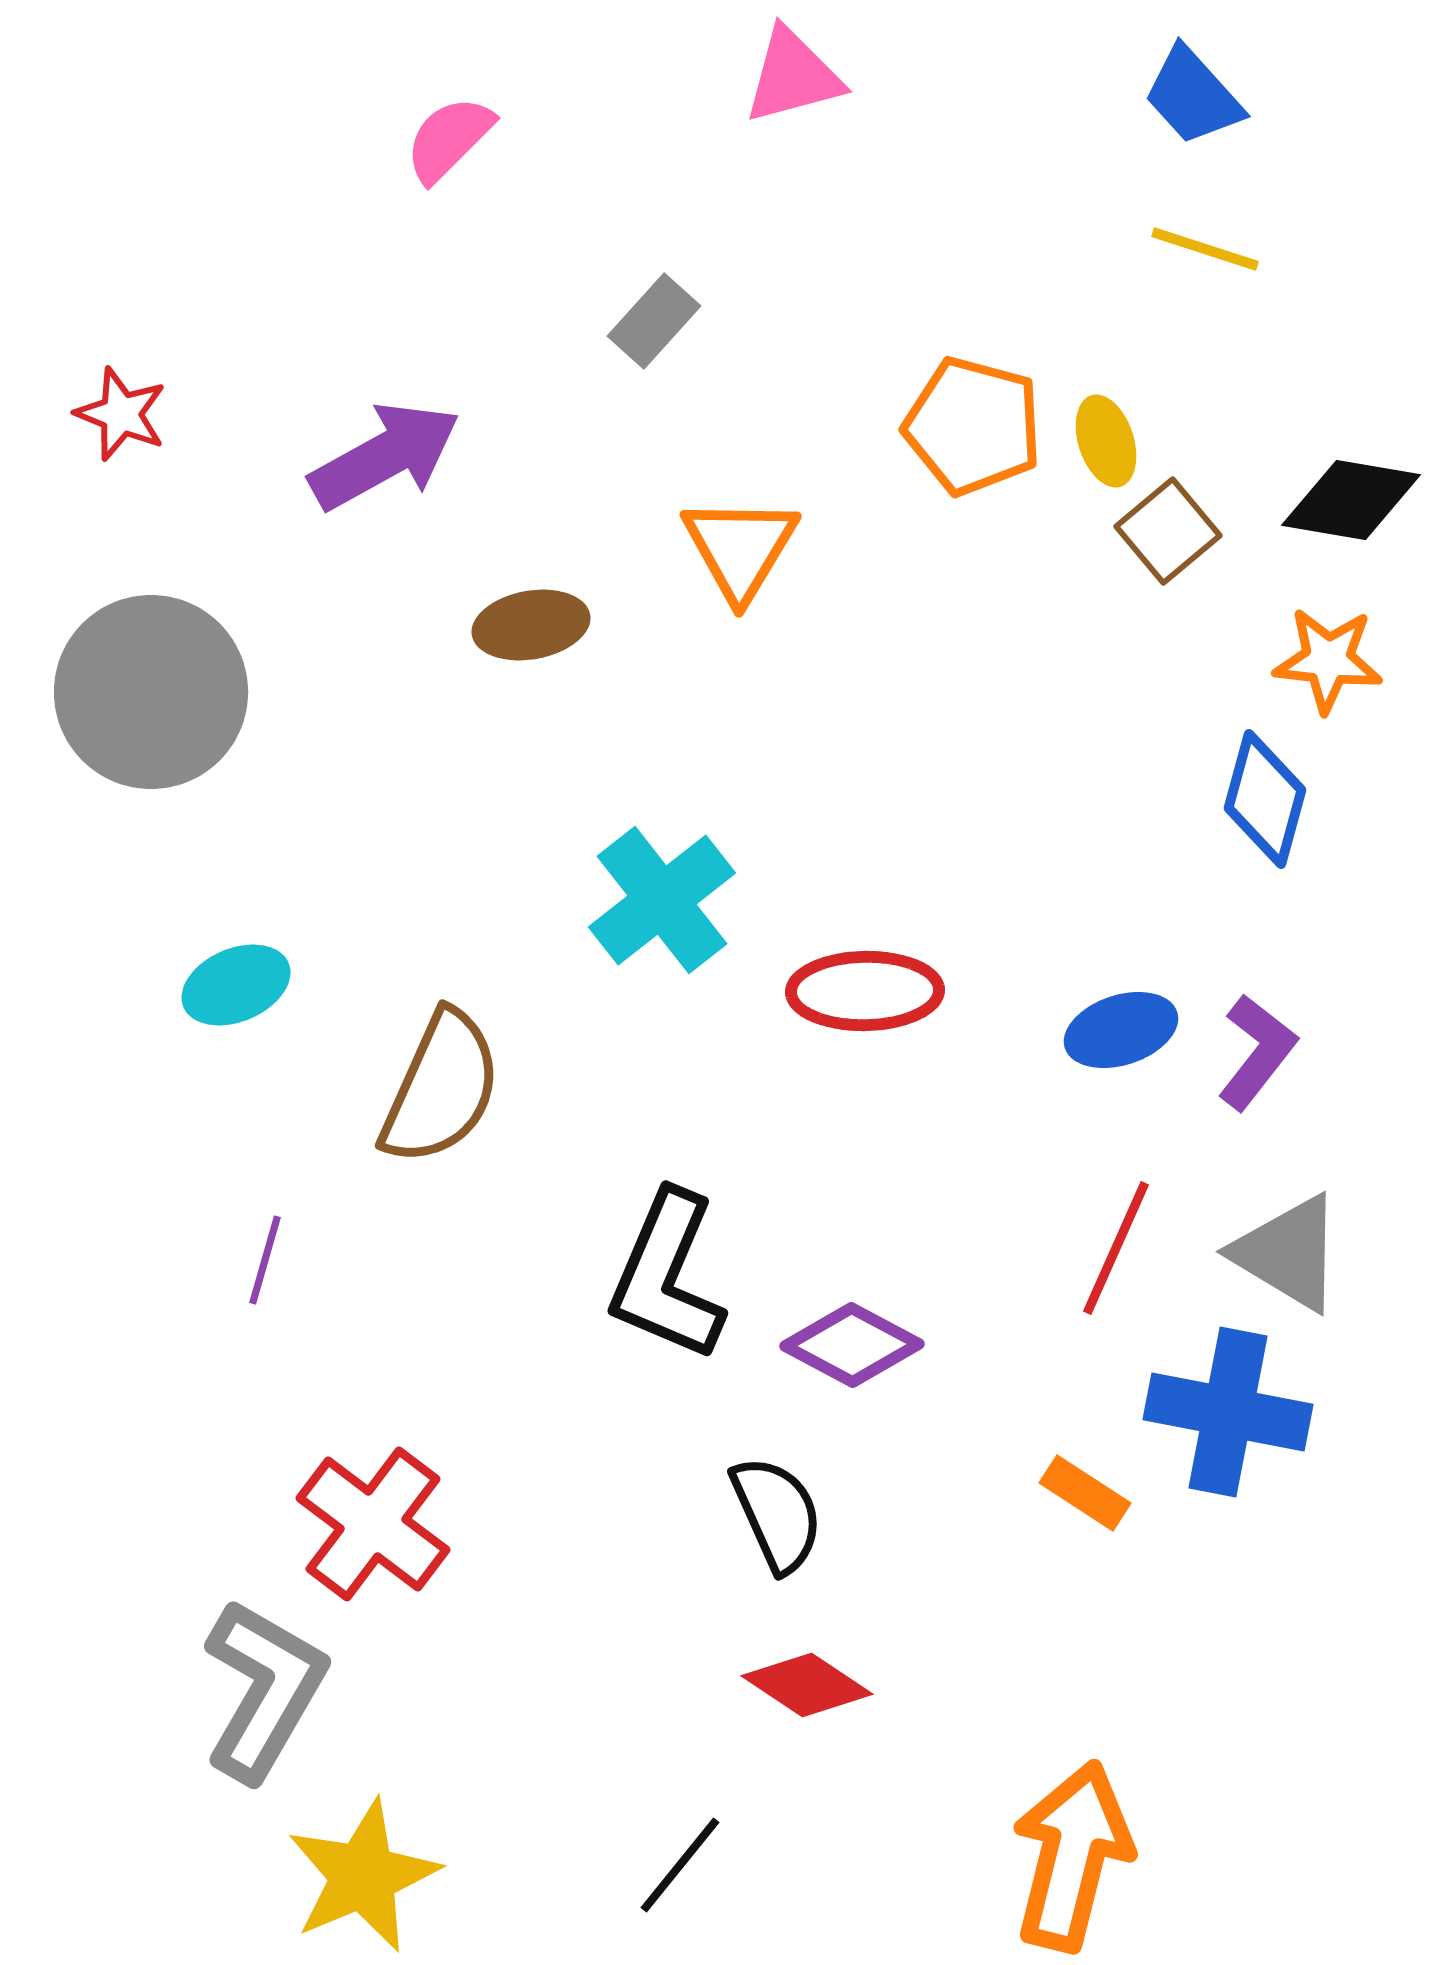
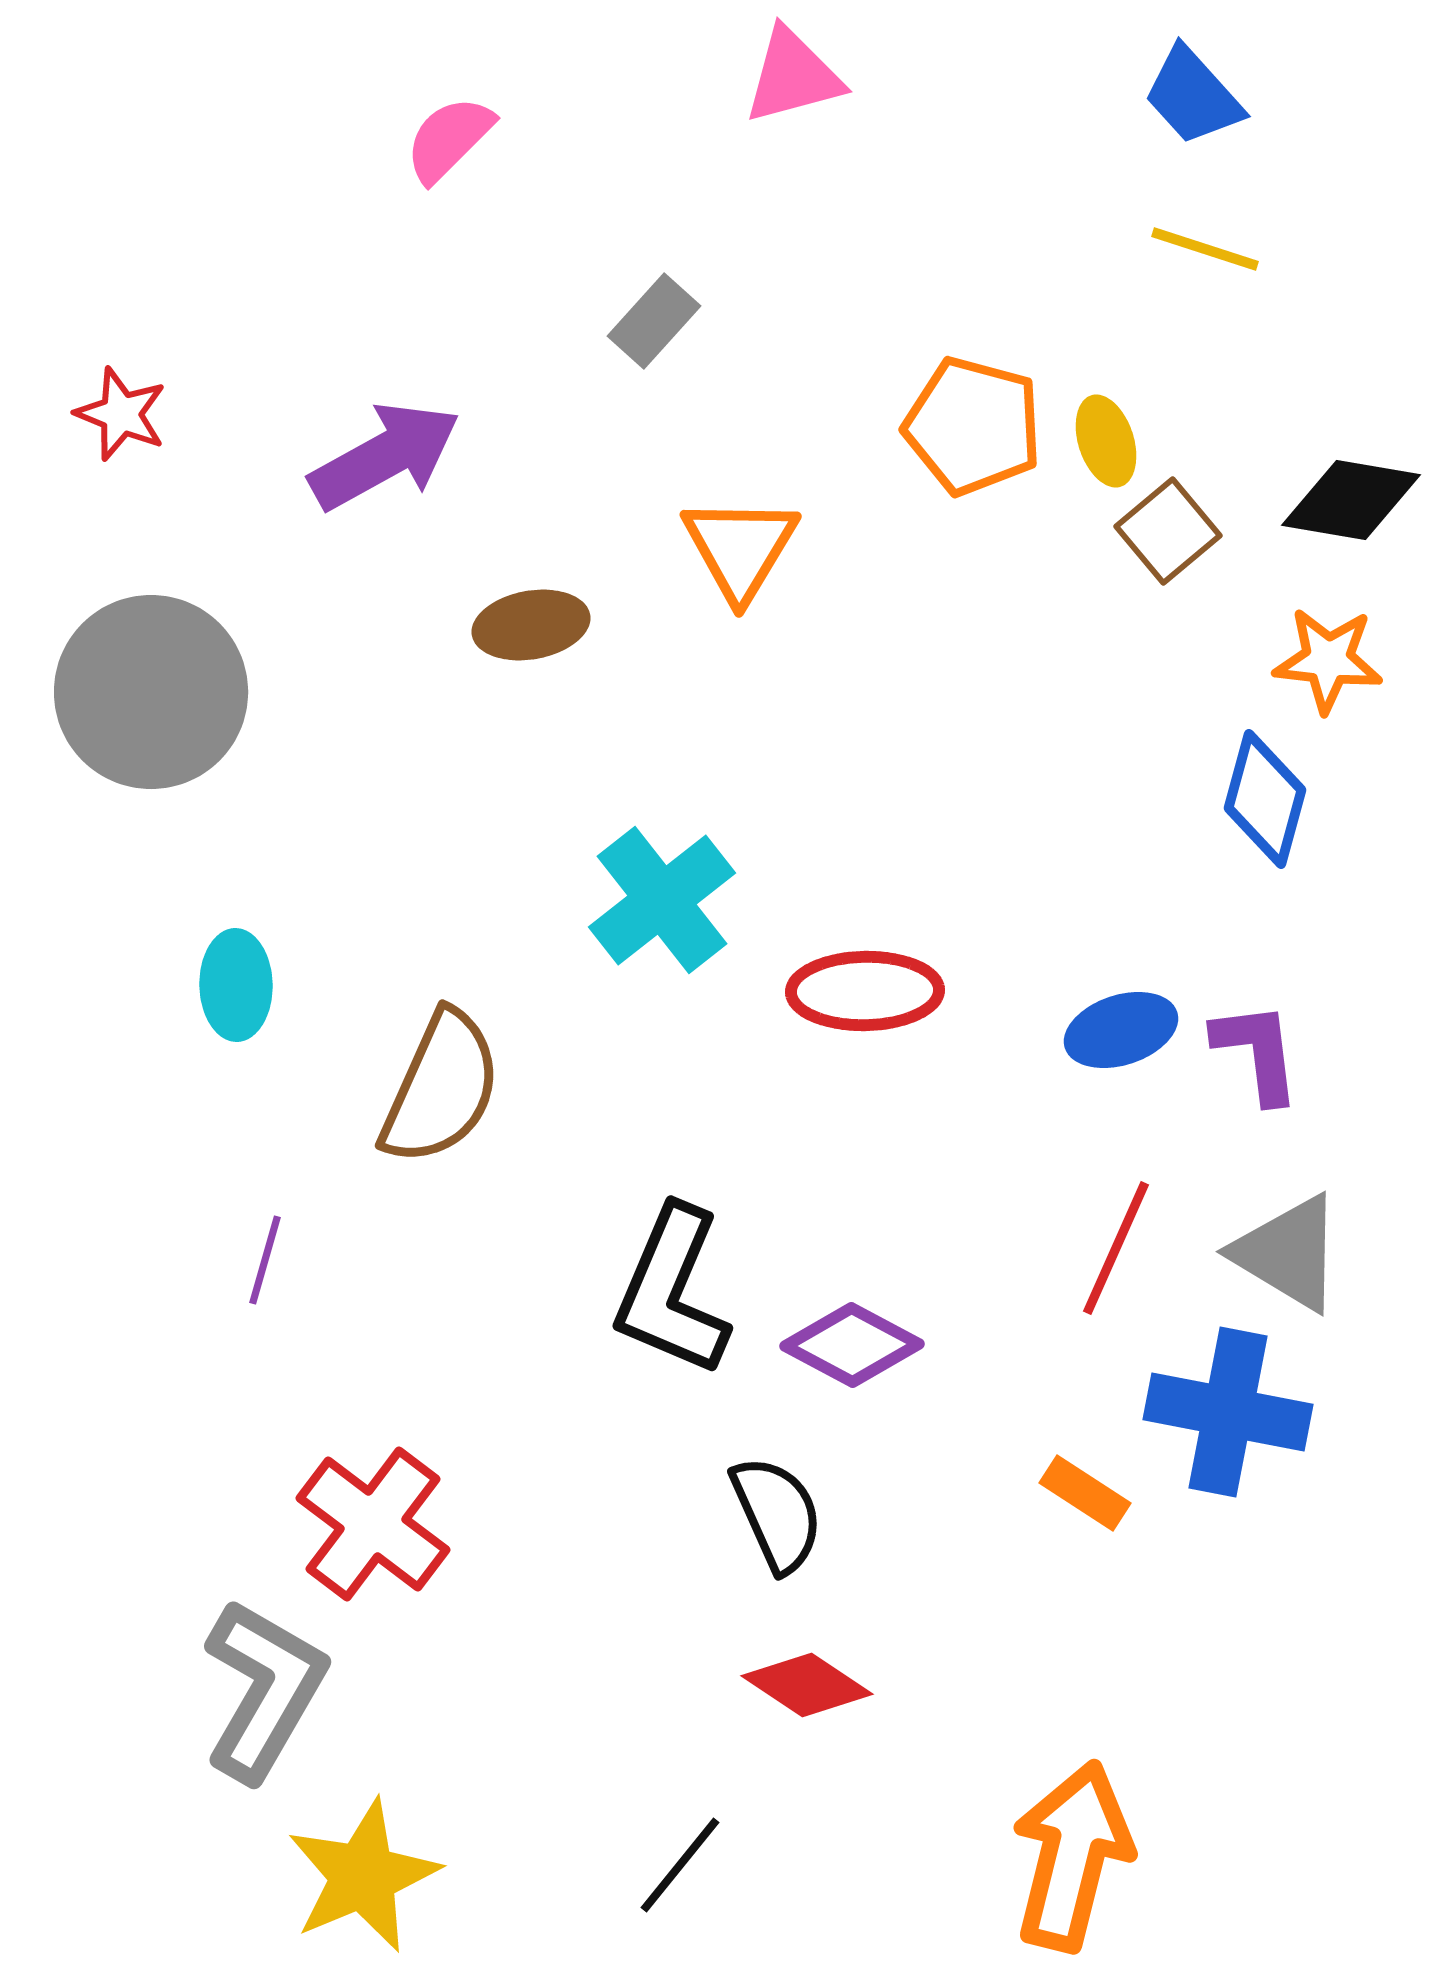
cyan ellipse: rotated 68 degrees counterclockwise
purple L-shape: rotated 45 degrees counterclockwise
black L-shape: moved 5 px right, 15 px down
